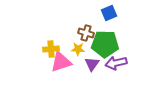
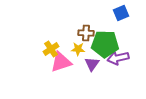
blue square: moved 12 px right
brown cross: rotated 14 degrees counterclockwise
yellow cross: rotated 28 degrees counterclockwise
purple arrow: moved 2 px right, 5 px up
